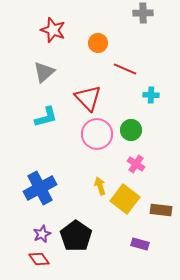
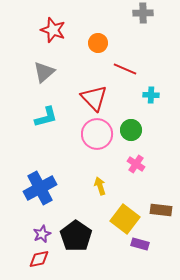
red triangle: moved 6 px right
yellow square: moved 20 px down
red diamond: rotated 65 degrees counterclockwise
